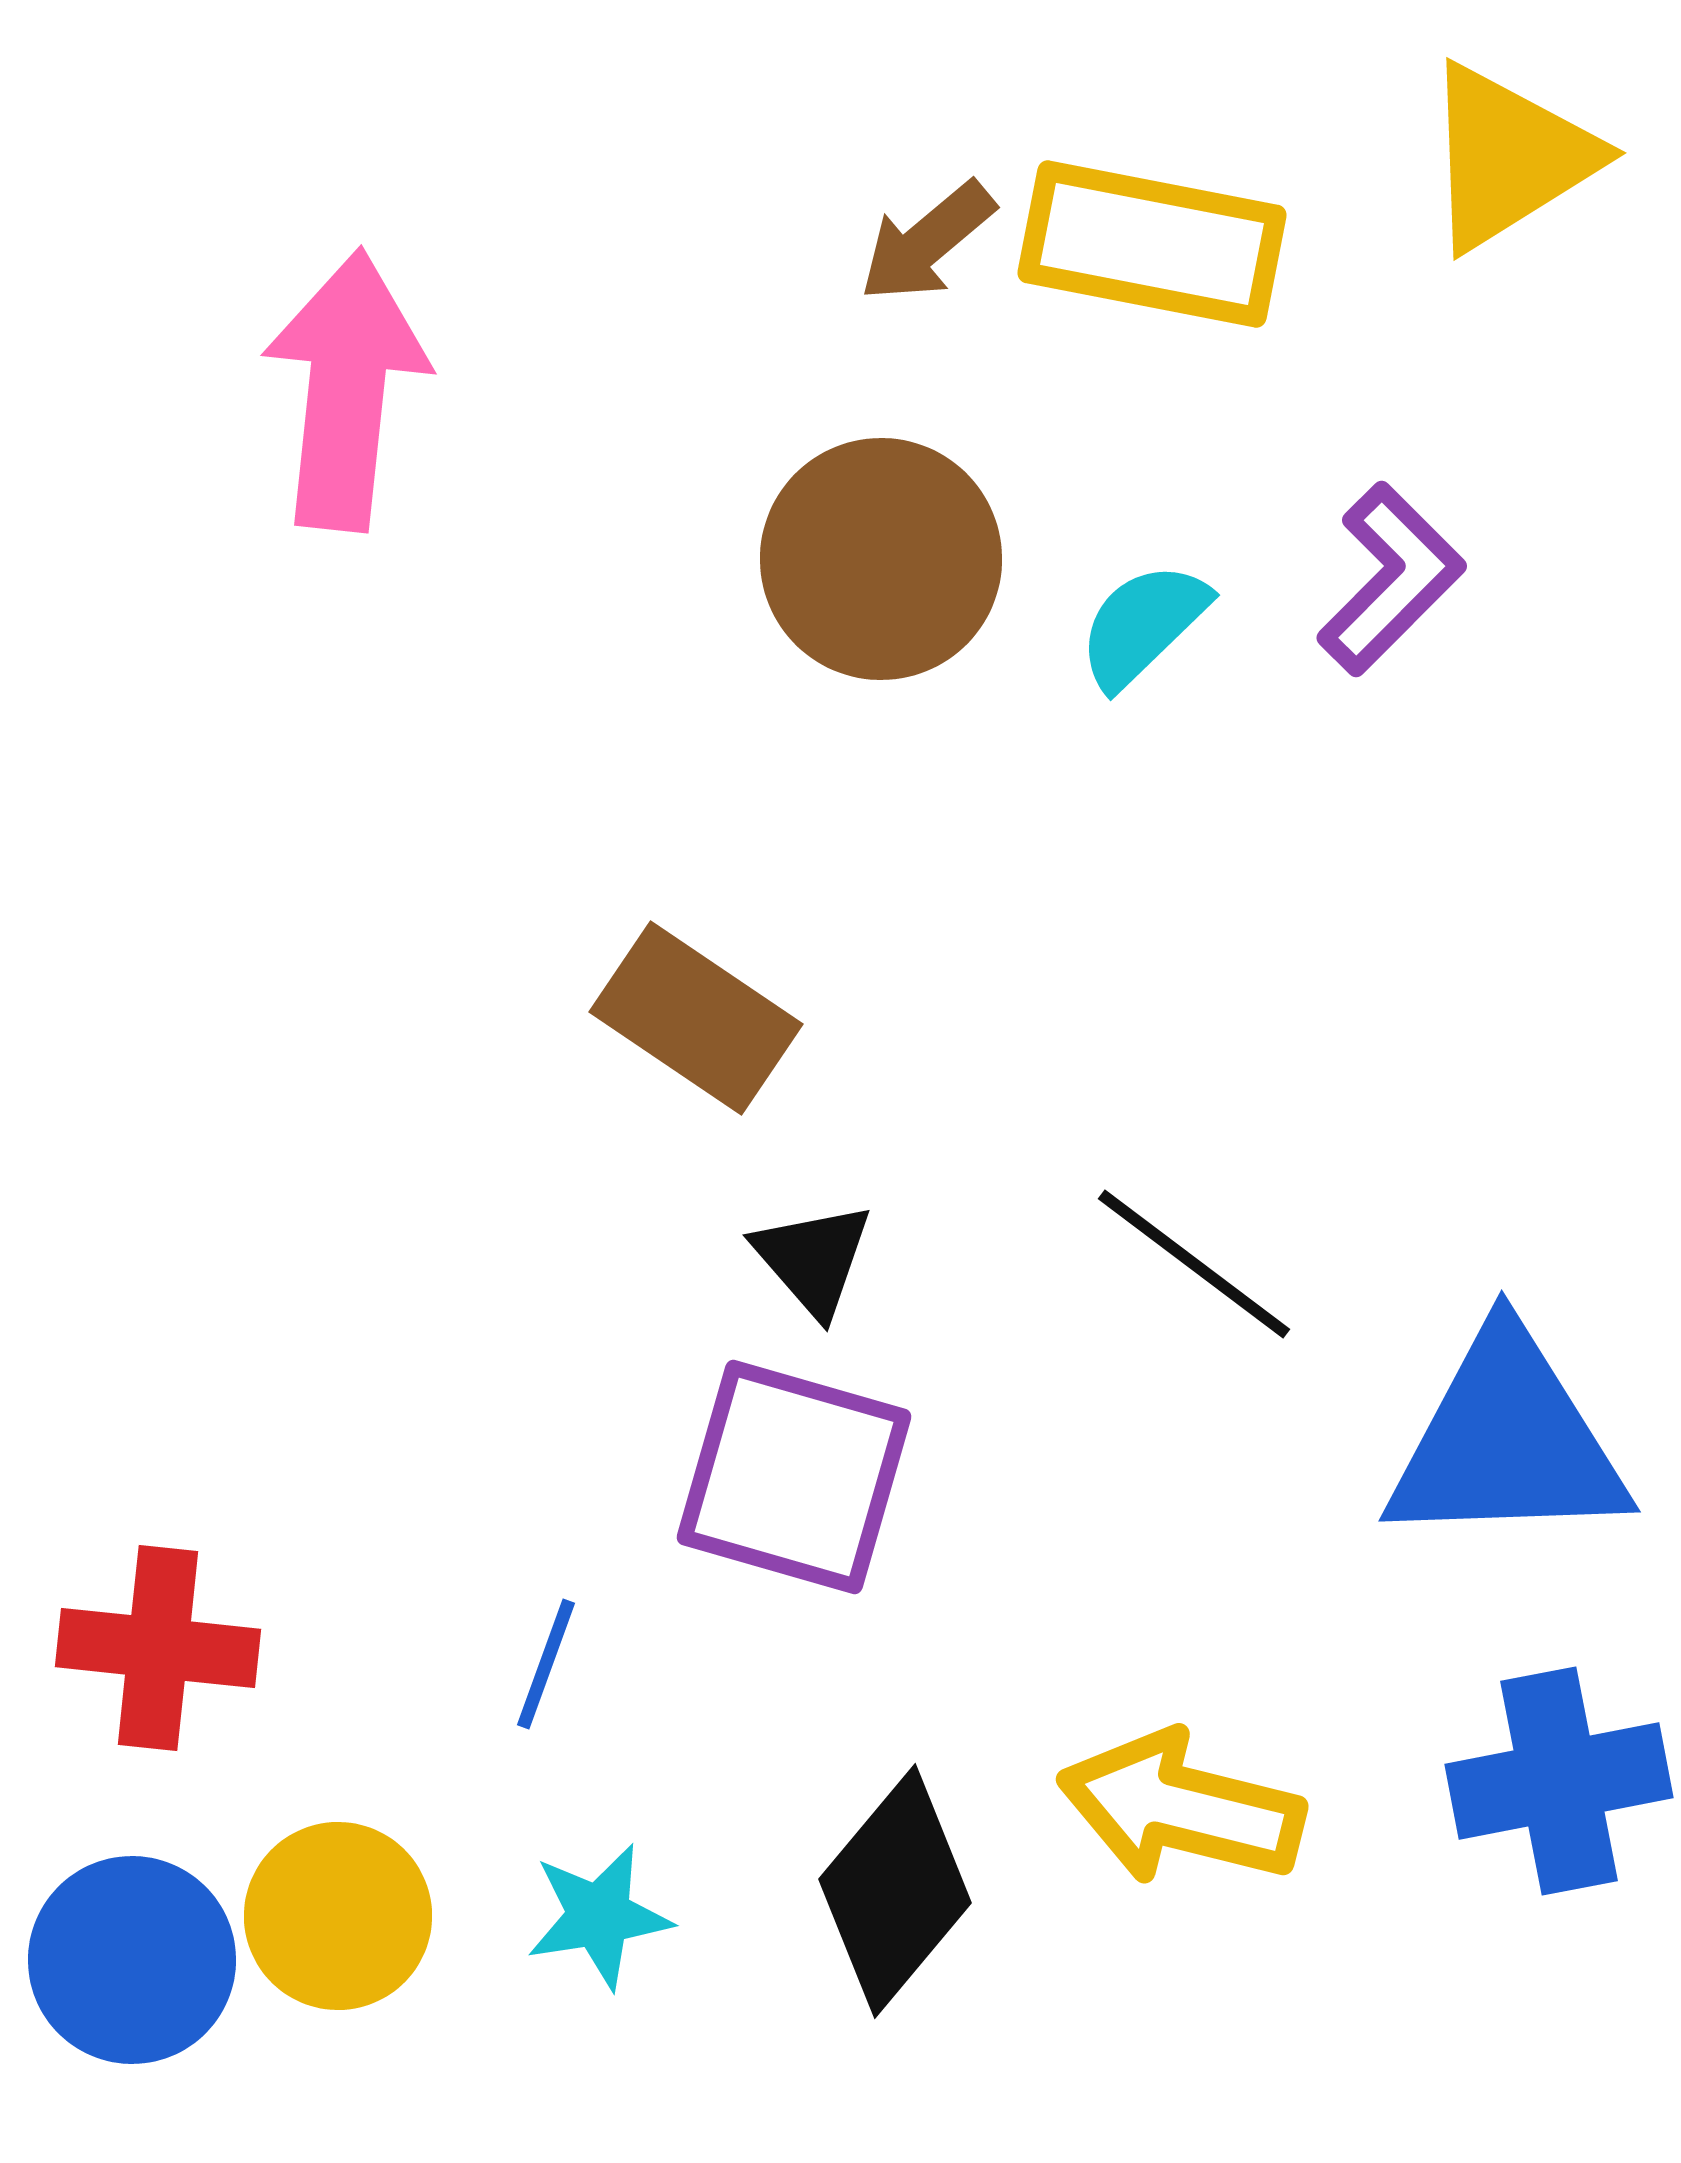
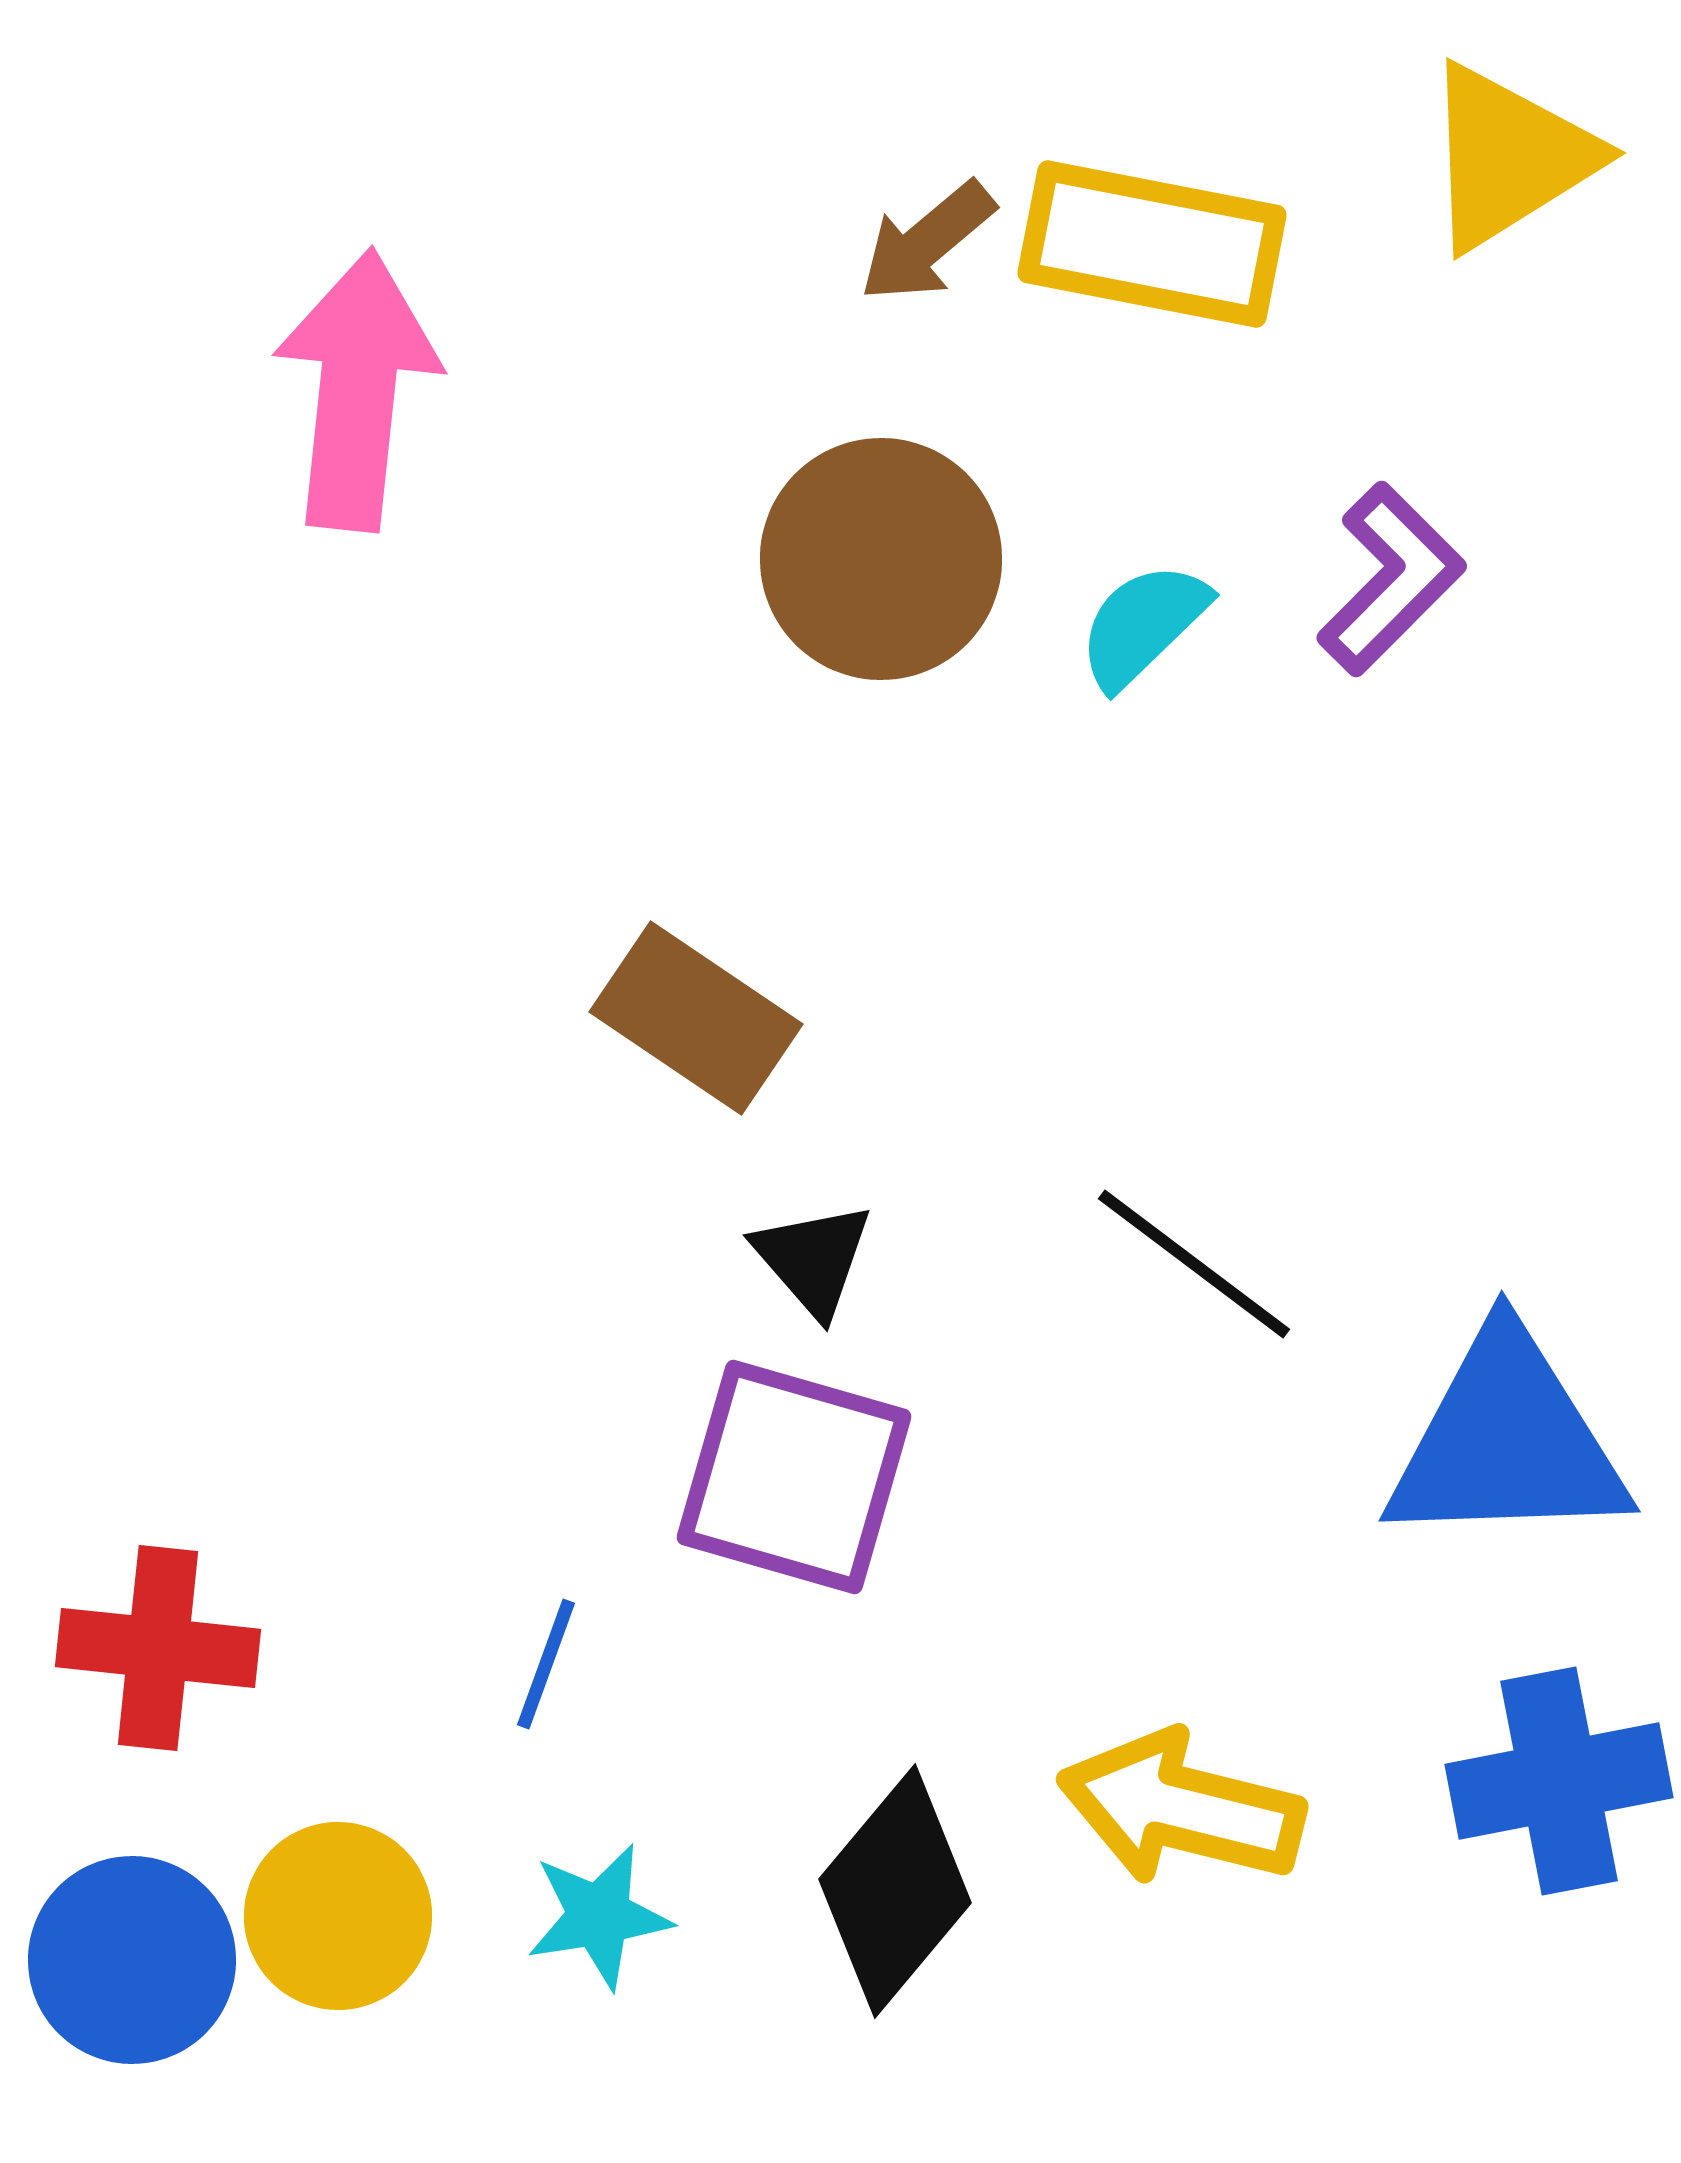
pink arrow: moved 11 px right
